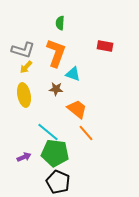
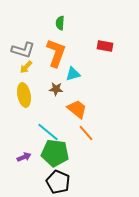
cyan triangle: rotated 35 degrees counterclockwise
